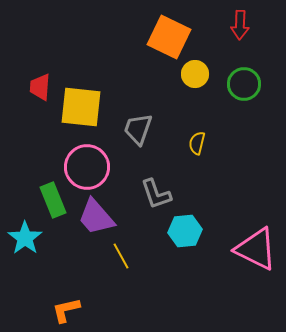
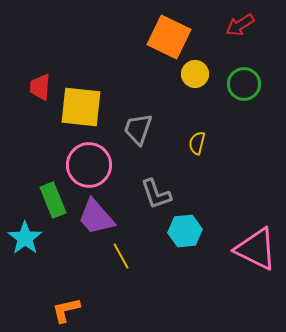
red arrow: rotated 56 degrees clockwise
pink circle: moved 2 px right, 2 px up
